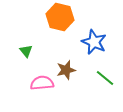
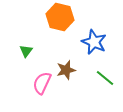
green triangle: rotated 16 degrees clockwise
pink semicircle: rotated 60 degrees counterclockwise
